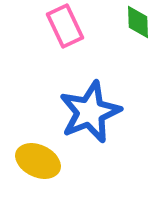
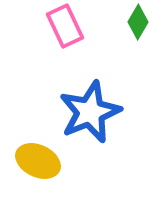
green diamond: rotated 32 degrees clockwise
